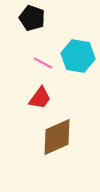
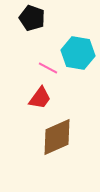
cyan hexagon: moved 3 px up
pink line: moved 5 px right, 5 px down
